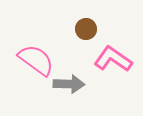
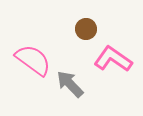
pink semicircle: moved 3 px left
gray arrow: moved 1 px right; rotated 136 degrees counterclockwise
